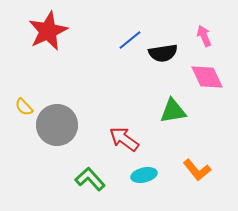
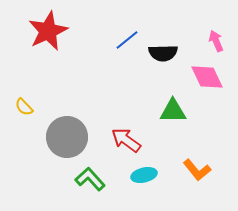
pink arrow: moved 12 px right, 5 px down
blue line: moved 3 px left
black semicircle: rotated 8 degrees clockwise
green triangle: rotated 8 degrees clockwise
gray circle: moved 10 px right, 12 px down
red arrow: moved 2 px right, 1 px down
